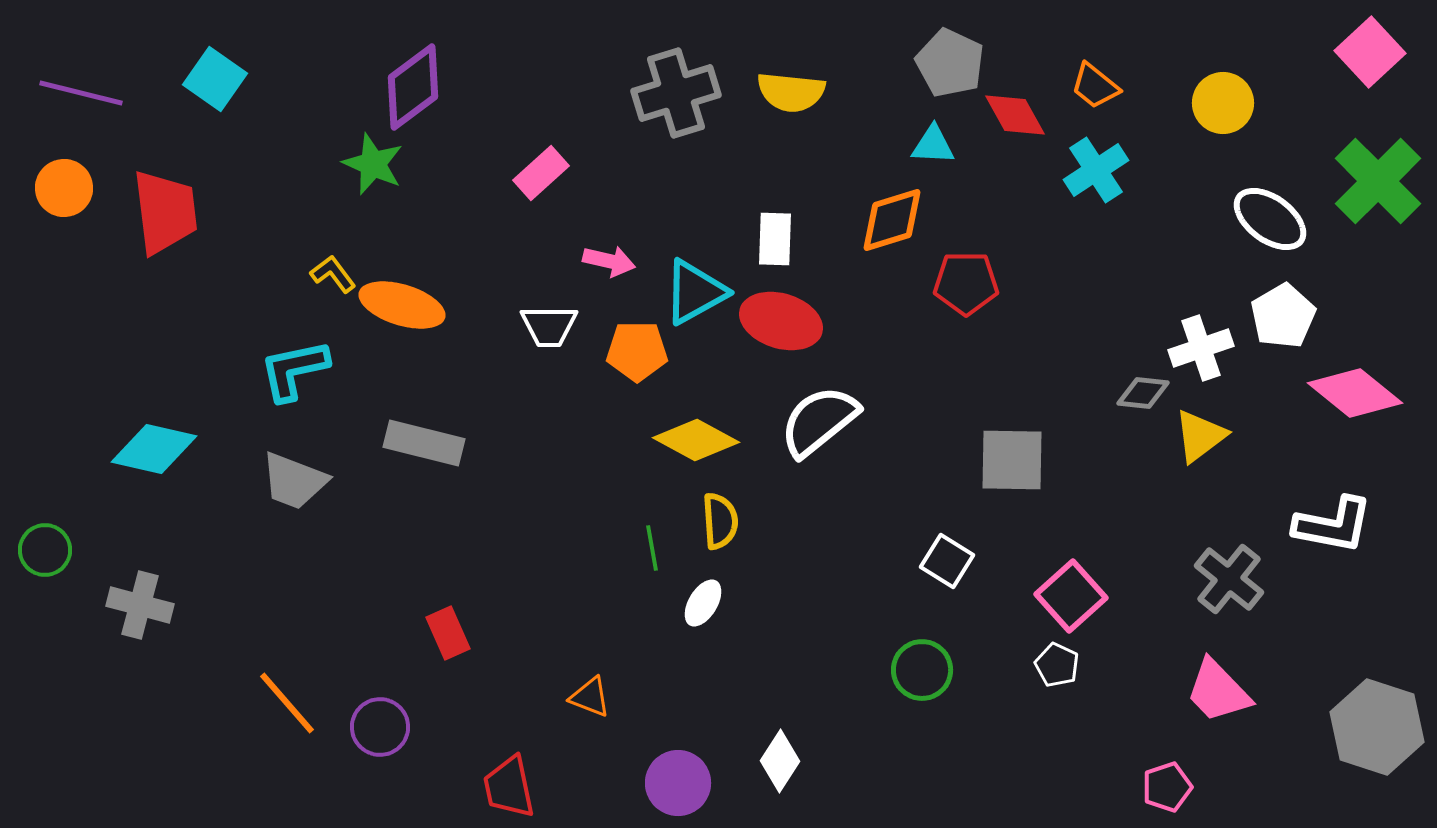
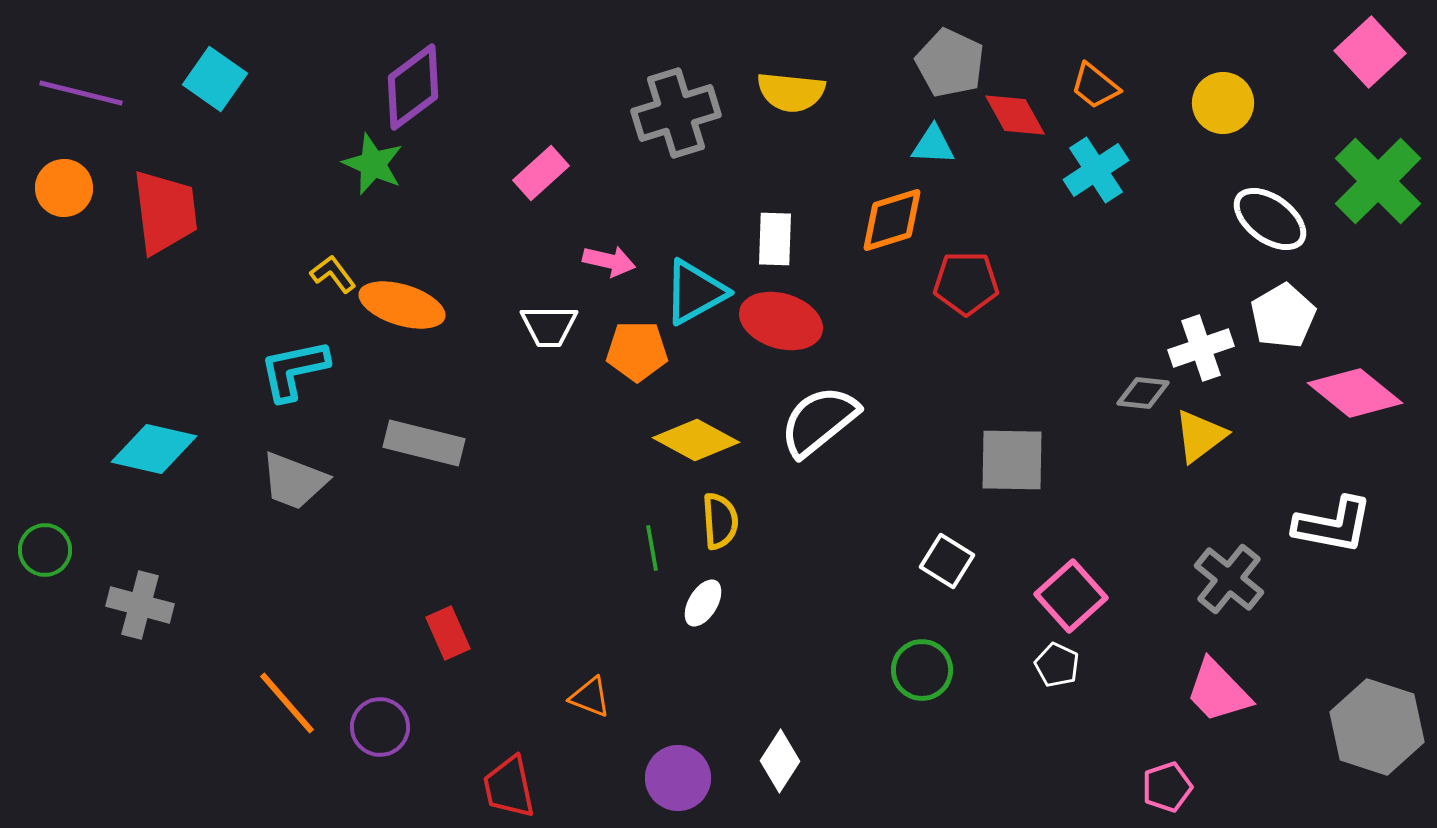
gray cross at (676, 93): moved 20 px down
purple circle at (678, 783): moved 5 px up
